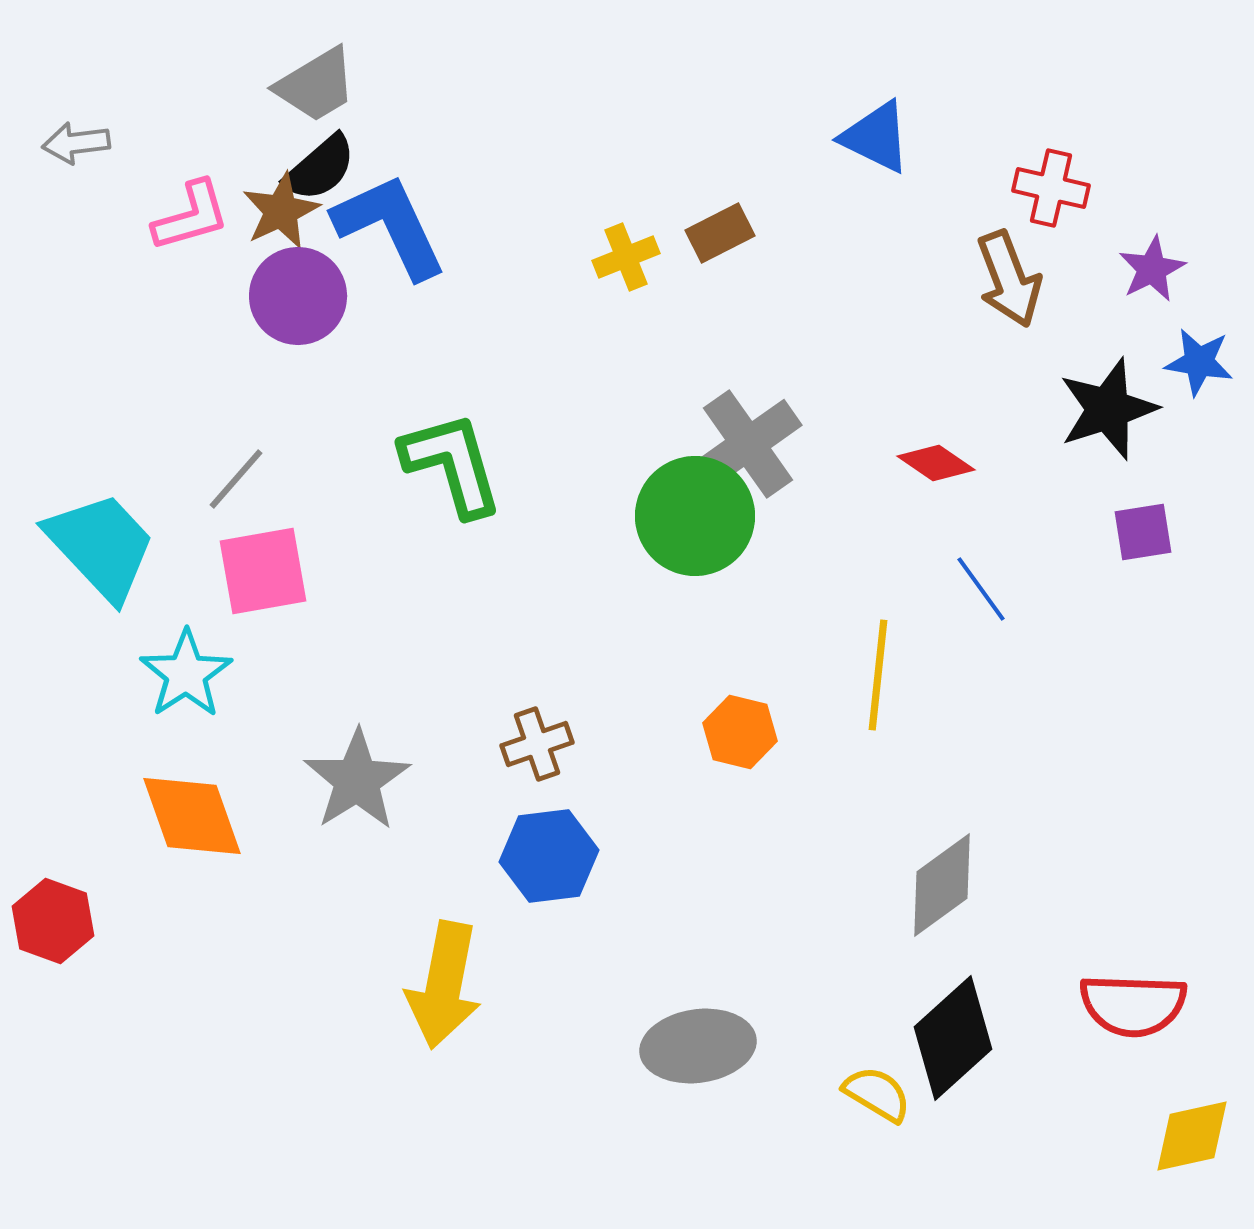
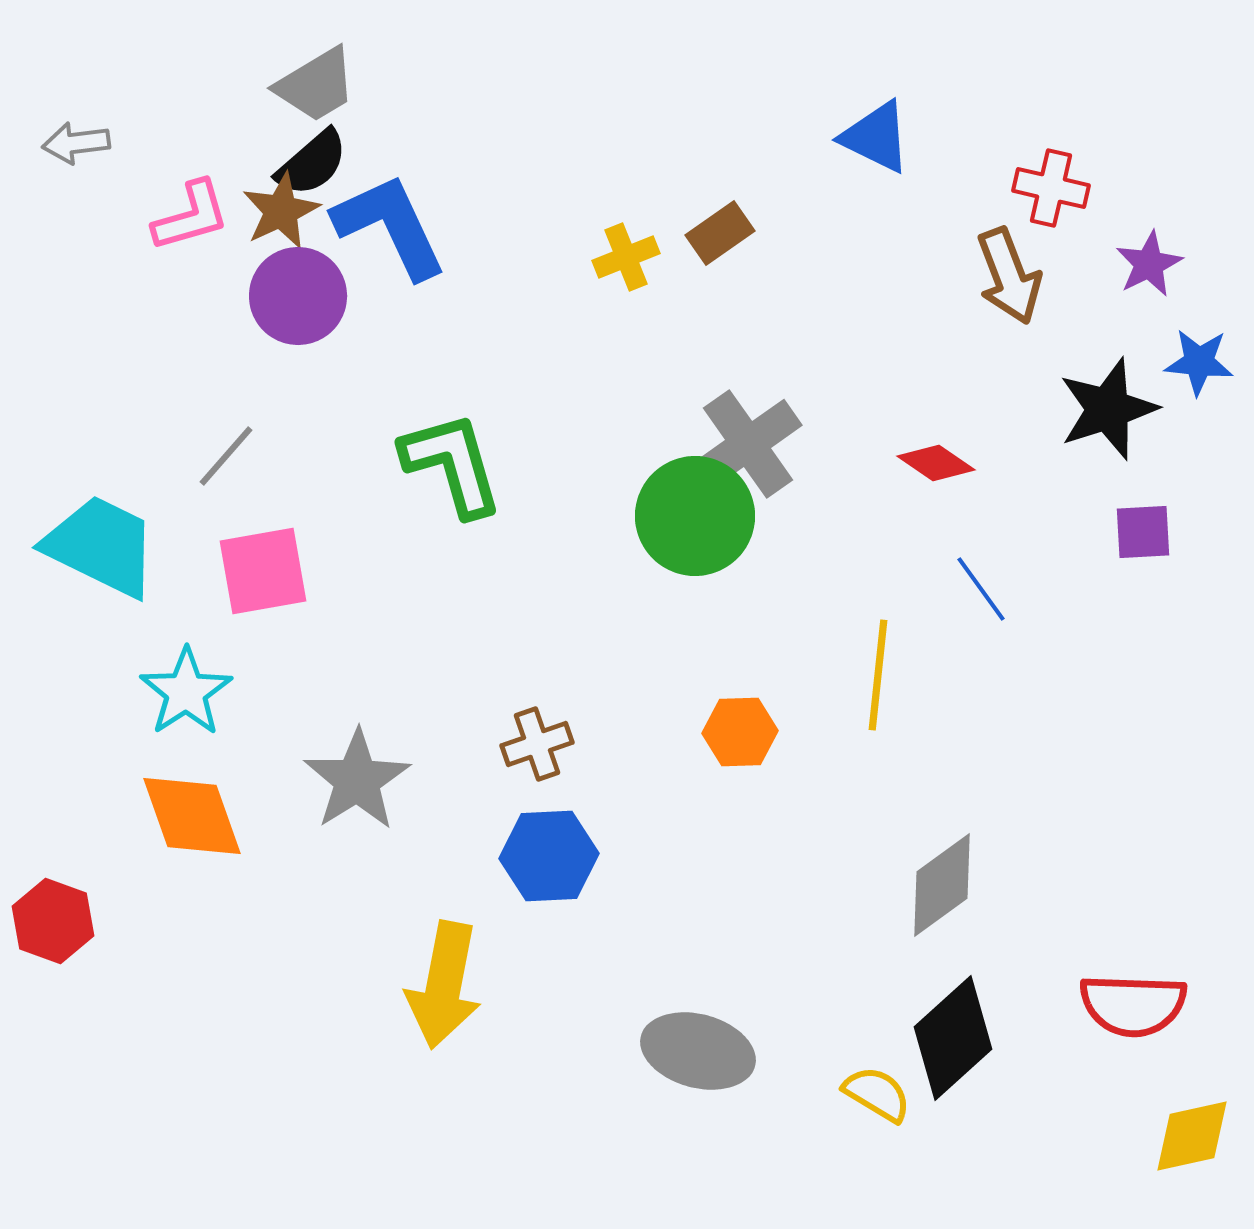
black semicircle: moved 8 px left, 5 px up
brown rectangle: rotated 8 degrees counterclockwise
purple star: moved 3 px left, 5 px up
brown arrow: moved 3 px up
blue star: rotated 4 degrees counterclockwise
gray line: moved 10 px left, 23 px up
purple square: rotated 6 degrees clockwise
cyan trapezoid: rotated 21 degrees counterclockwise
cyan star: moved 18 px down
orange hexagon: rotated 16 degrees counterclockwise
blue hexagon: rotated 4 degrees clockwise
gray ellipse: moved 5 px down; rotated 23 degrees clockwise
